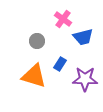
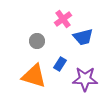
pink cross: rotated 18 degrees clockwise
